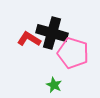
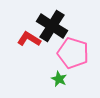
black cross: moved 7 px up; rotated 16 degrees clockwise
green star: moved 5 px right, 6 px up
